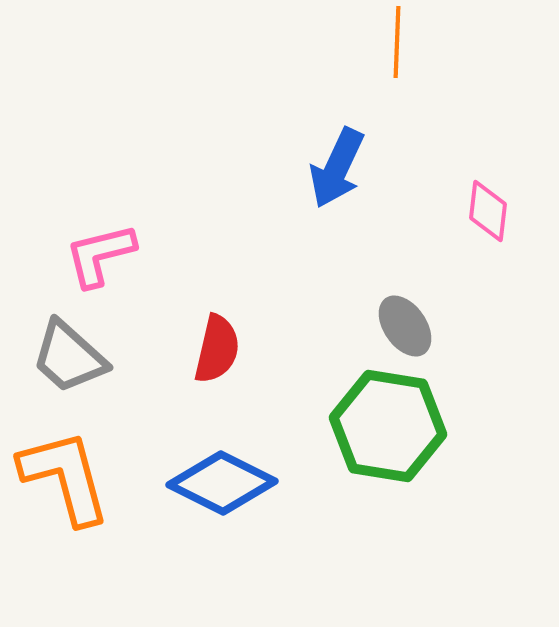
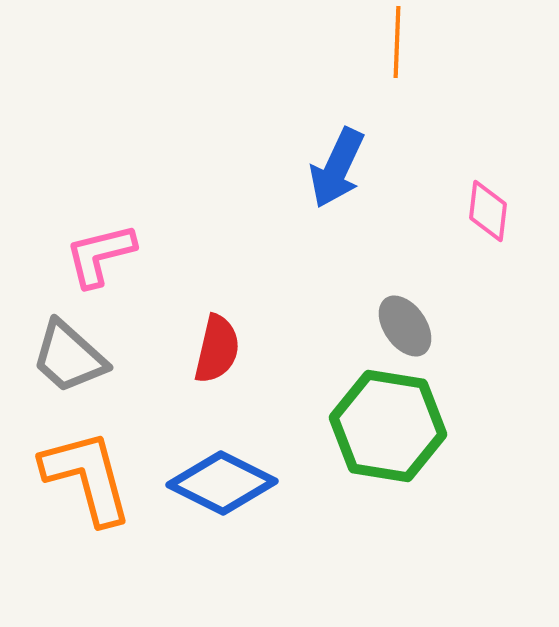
orange L-shape: moved 22 px right
